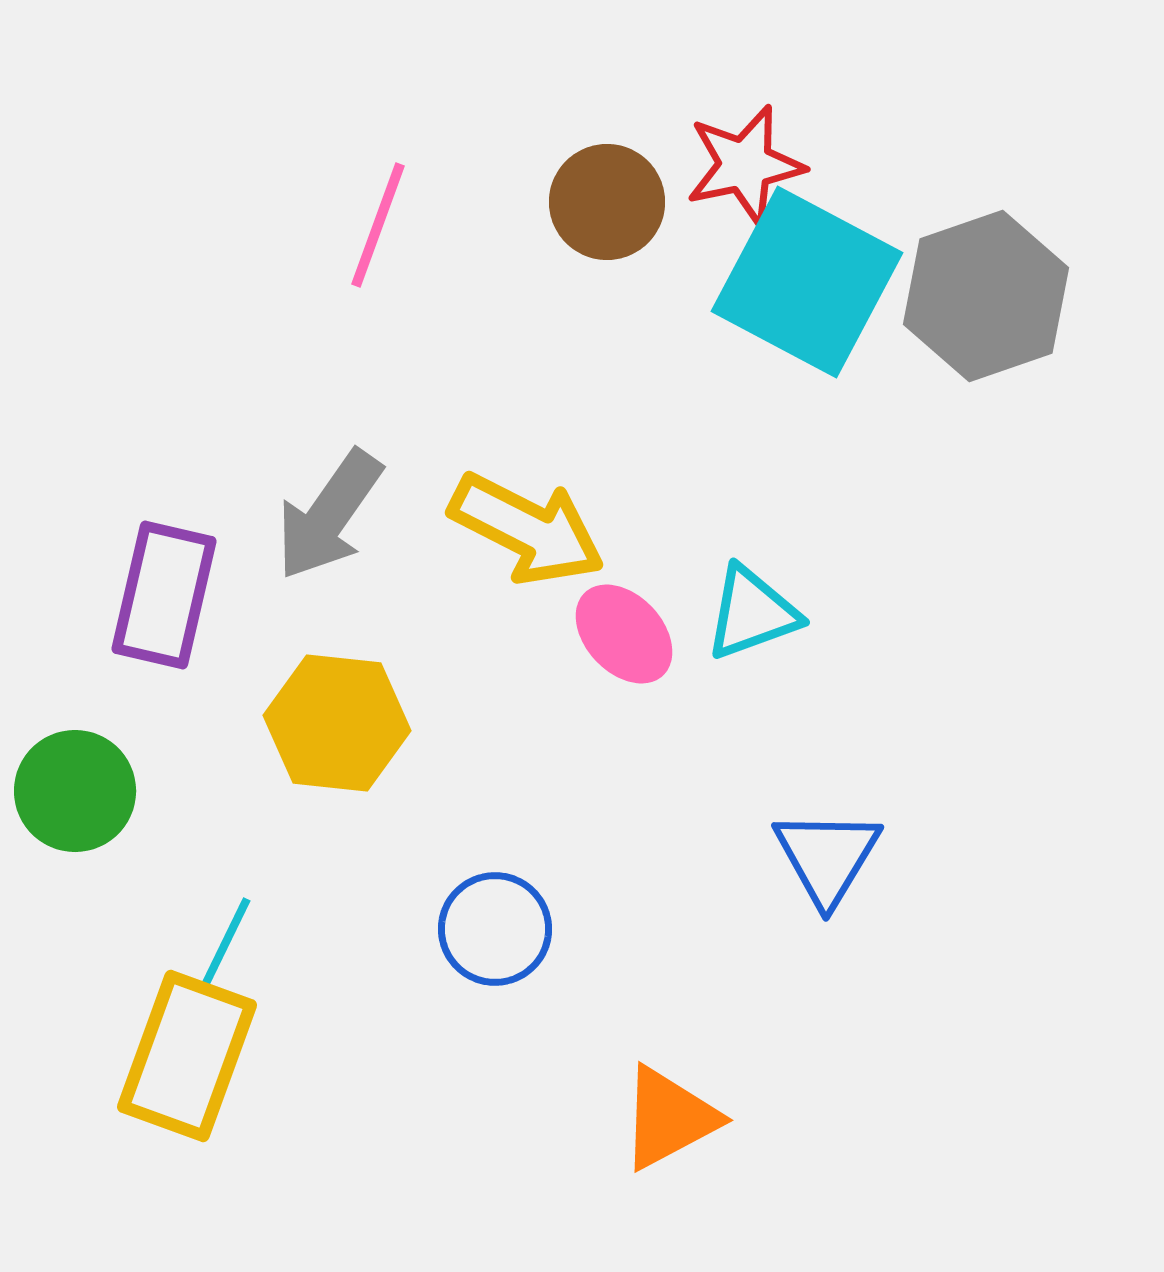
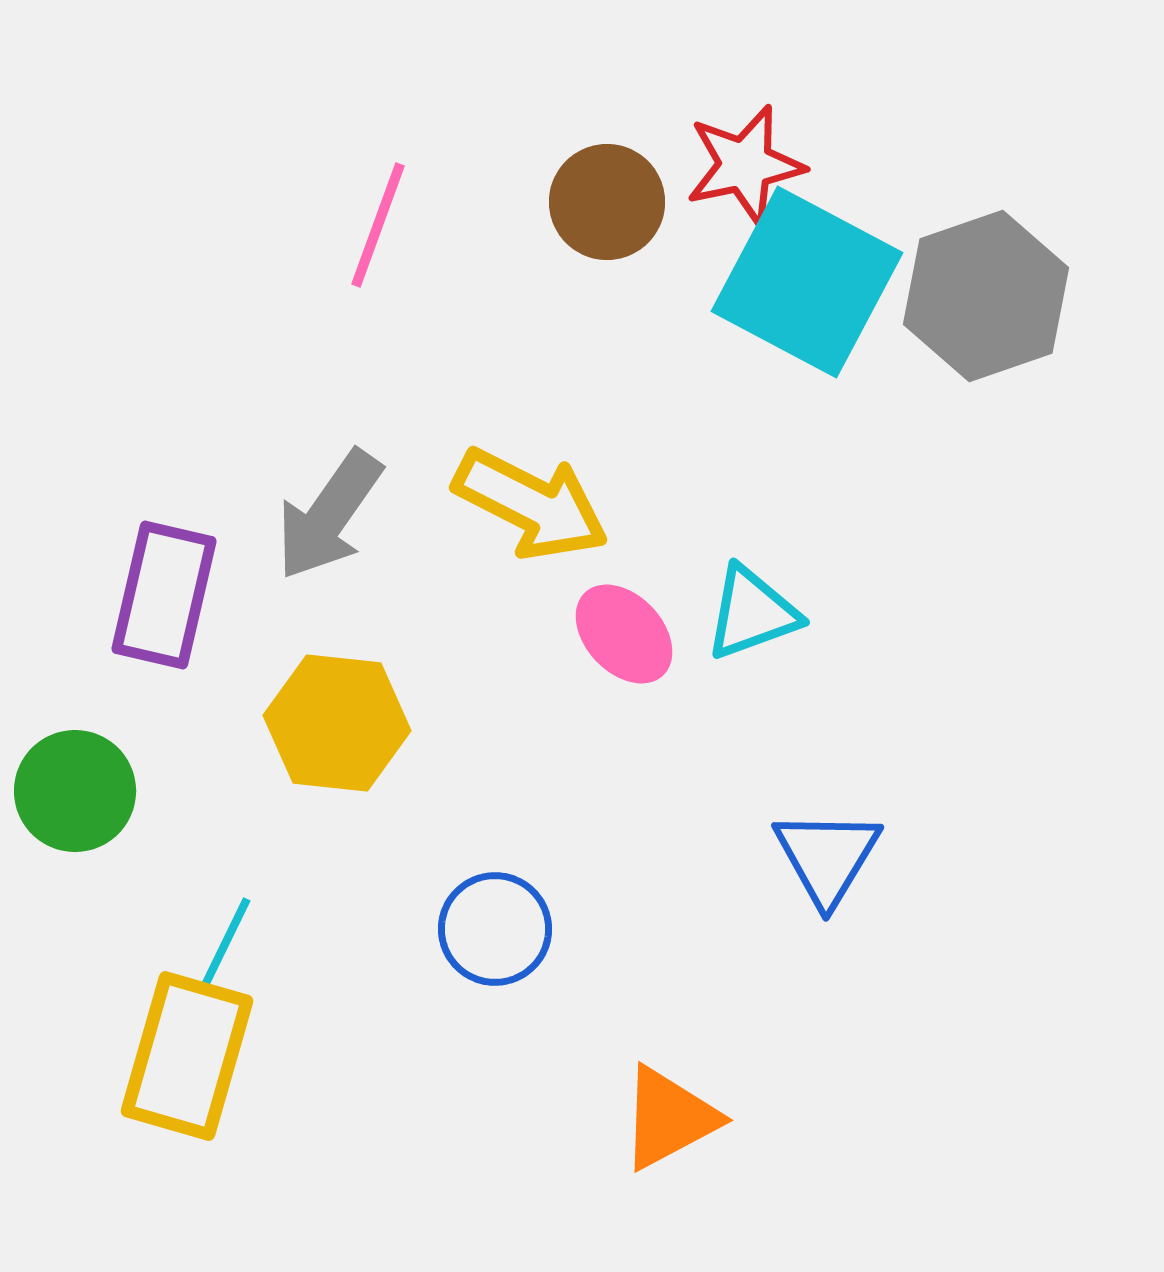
yellow arrow: moved 4 px right, 25 px up
yellow rectangle: rotated 4 degrees counterclockwise
